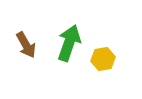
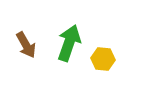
yellow hexagon: rotated 15 degrees clockwise
